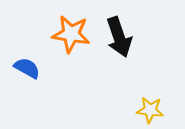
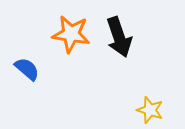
blue semicircle: moved 1 px down; rotated 12 degrees clockwise
yellow star: rotated 12 degrees clockwise
